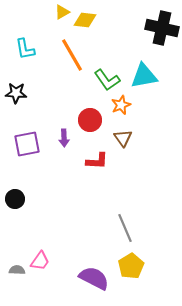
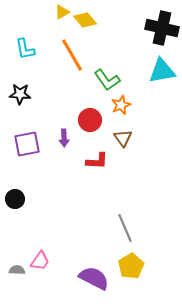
yellow diamond: rotated 45 degrees clockwise
cyan triangle: moved 18 px right, 5 px up
black star: moved 4 px right, 1 px down
